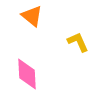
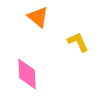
orange triangle: moved 6 px right, 1 px down
